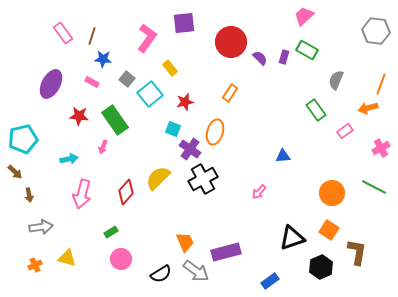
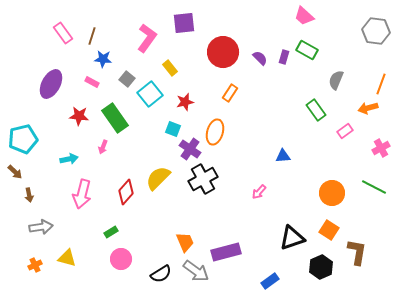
pink trapezoid at (304, 16): rotated 95 degrees counterclockwise
red circle at (231, 42): moved 8 px left, 10 px down
green rectangle at (115, 120): moved 2 px up
